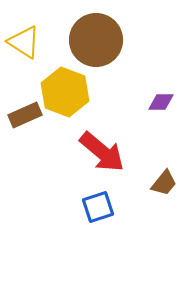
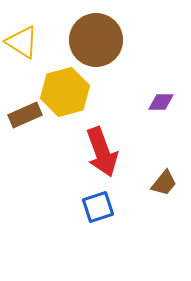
yellow triangle: moved 2 px left
yellow hexagon: rotated 24 degrees clockwise
red arrow: rotated 30 degrees clockwise
